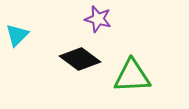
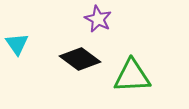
purple star: rotated 12 degrees clockwise
cyan triangle: moved 9 px down; rotated 20 degrees counterclockwise
